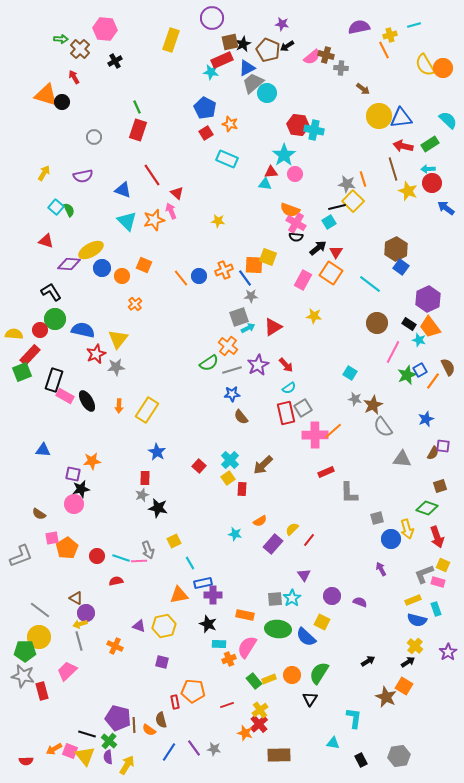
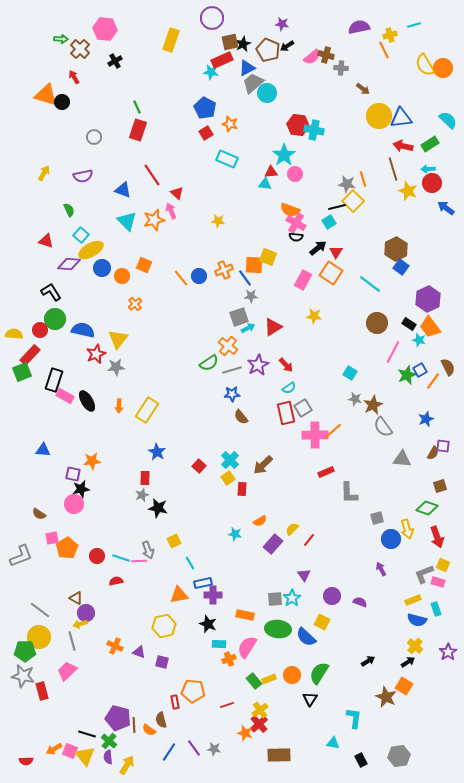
cyan square at (56, 207): moved 25 px right, 28 px down
purple triangle at (139, 626): moved 26 px down
gray line at (79, 641): moved 7 px left
